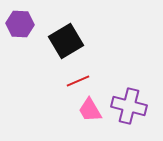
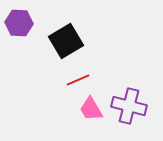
purple hexagon: moved 1 px left, 1 px up
red line: moved 1 px up
pink trapezoid: moved 1 px right, 1 px up
